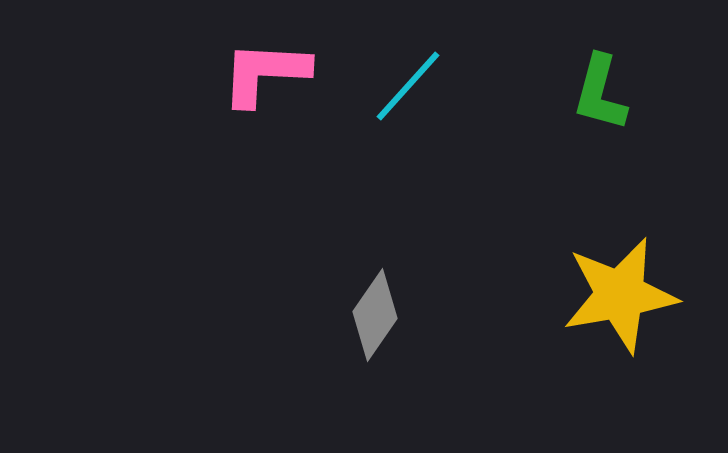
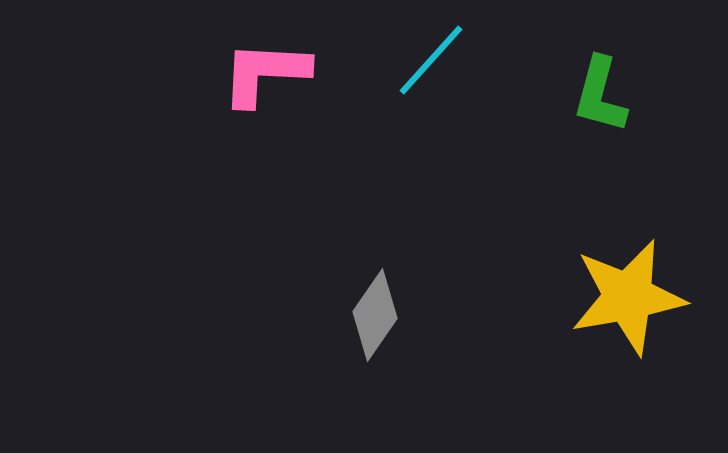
cyan line: moved 23 px right, 26 px up
green L-shape: moved 2 px down
yellow star: moved 8 px right, 2 px down
